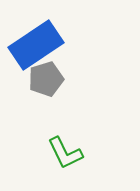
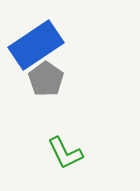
gray pentagon: rotated 20 degrees counterclockwise
